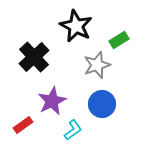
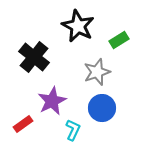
black star: moved 2 px right
black cross: rotated 8 degrees counterclockwise
gray star: moved 7 px down
blue circle: moved 4 px down
red rectangle: moved 1 px up
cyan L-shape: rotated 30 degrees counterclockwise
